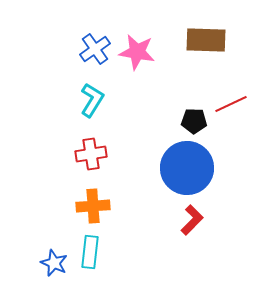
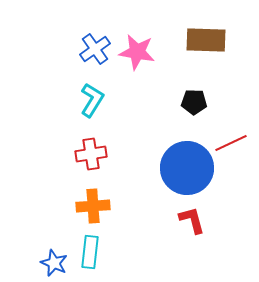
red line: moved 39 px down
black pentagon: moved 19 px up
red L-shape: rotated 60 degrees counterclockwise
